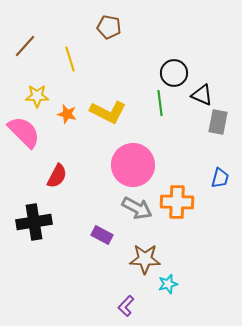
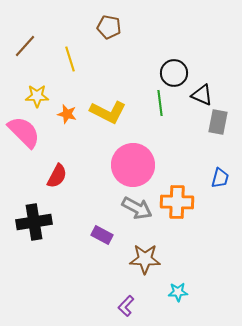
cyan star: moved 10 px right, 8 px down; rotated 12 degrees clockwise
